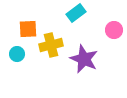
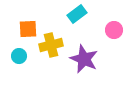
cyan rectangle: moved 1 px right, 1 px down
cyan circle: moved 2 px right, 2 px down
